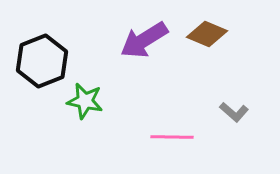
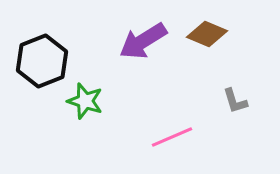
purple arrow: moved 1 px left, 1 px down
green star: rotated 6 degrees clockwise
gray L-shape: moved 1 px right, 11 px up; rotated 32 degrees clockwise
pink line: rotated 24 degrees counterclockwise
